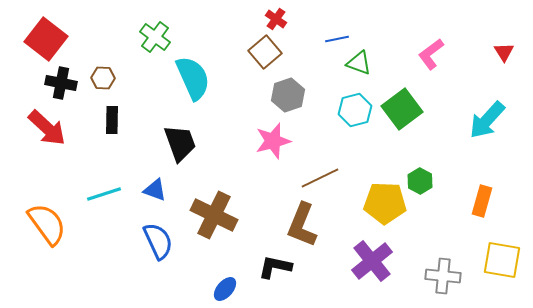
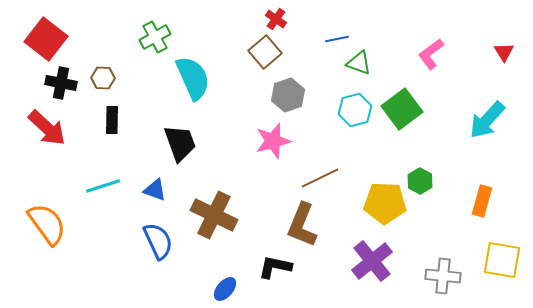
green cross: rotated 24 degrees clockwise
cyan line: moved 1 px left, 8 px up
